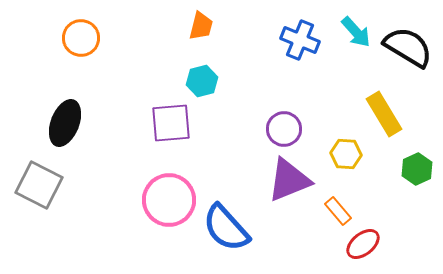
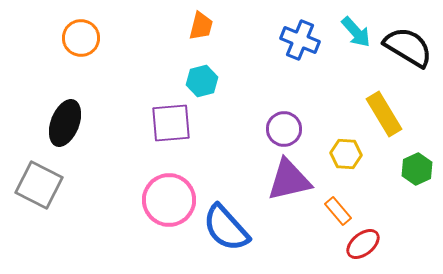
purple triangle: rotated 9 degrees clockwise
